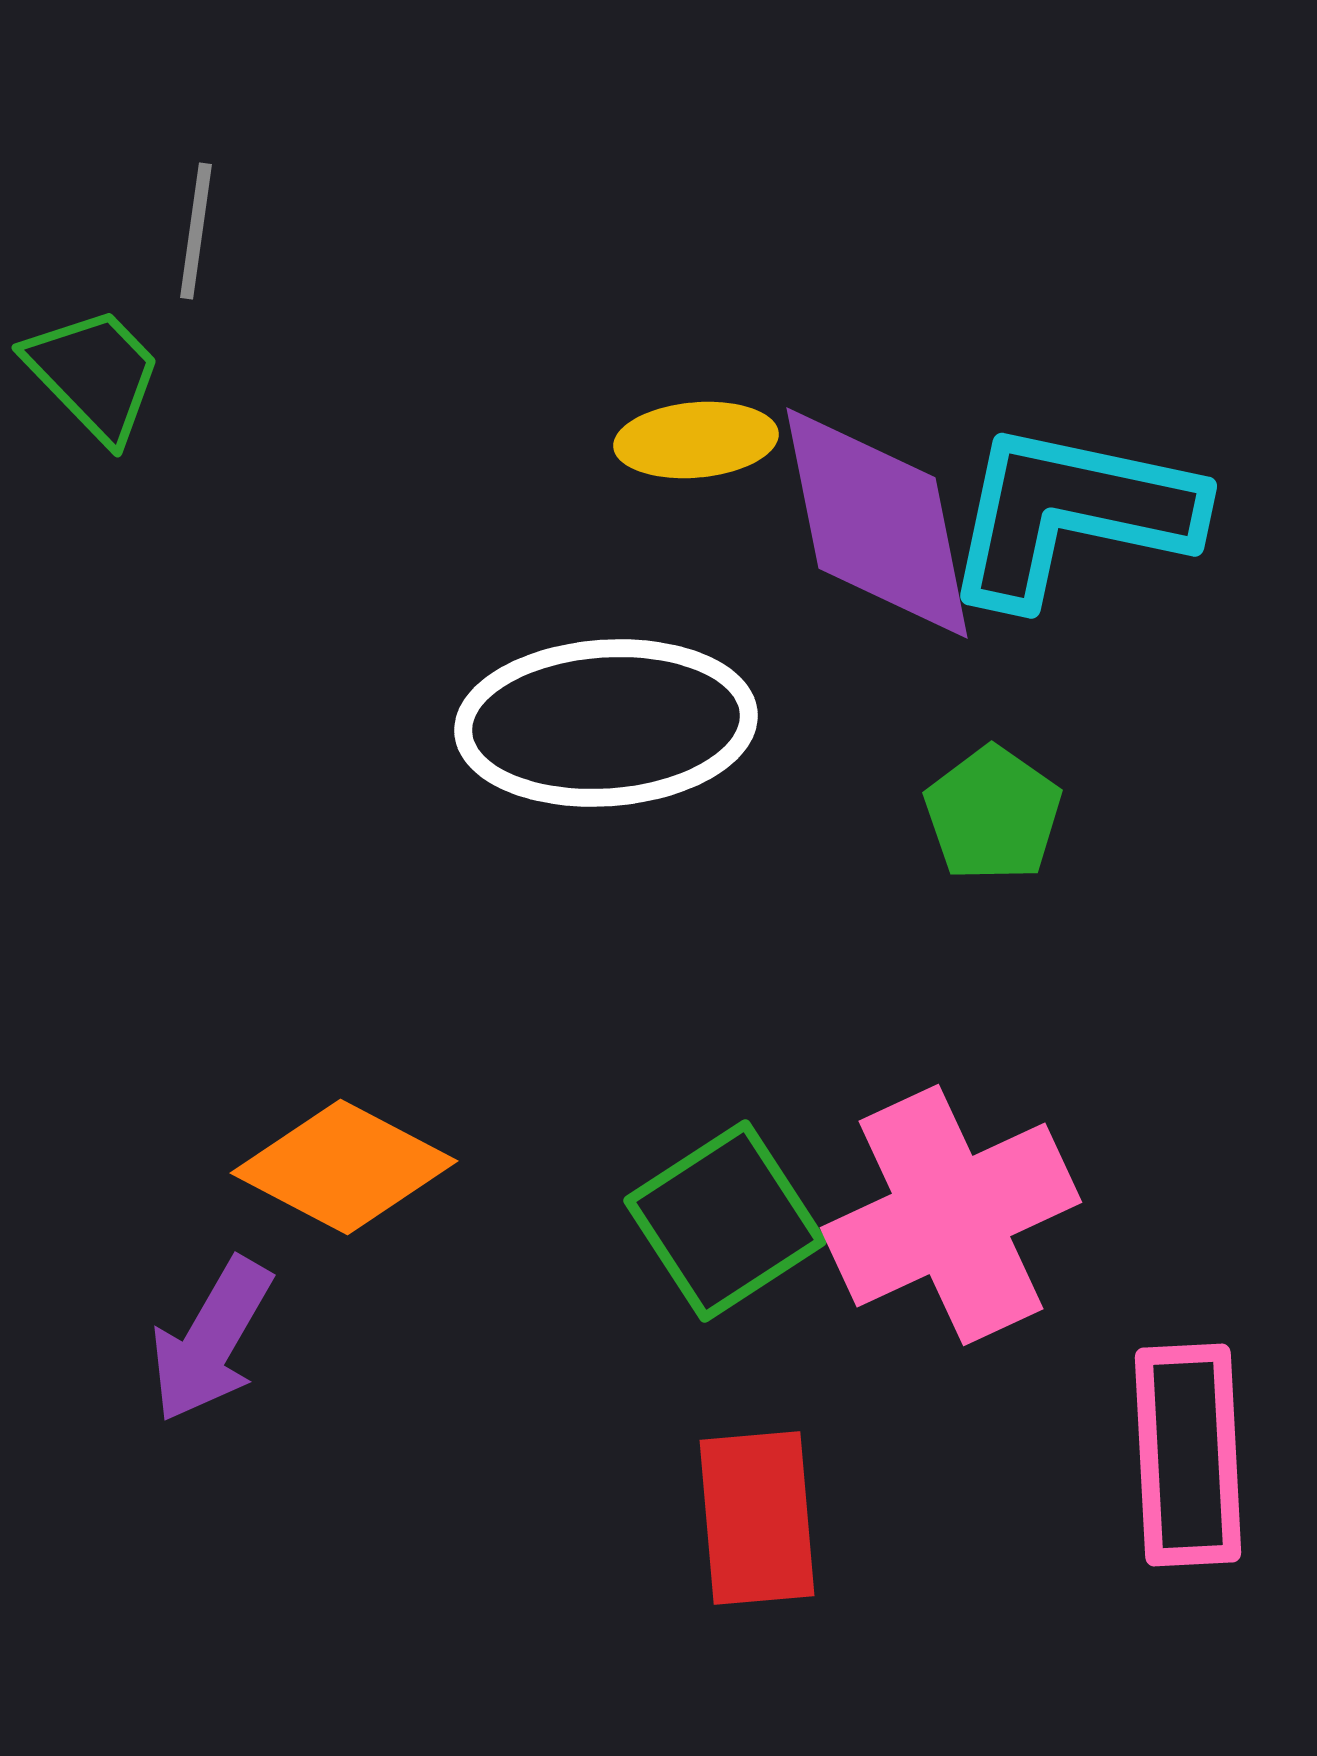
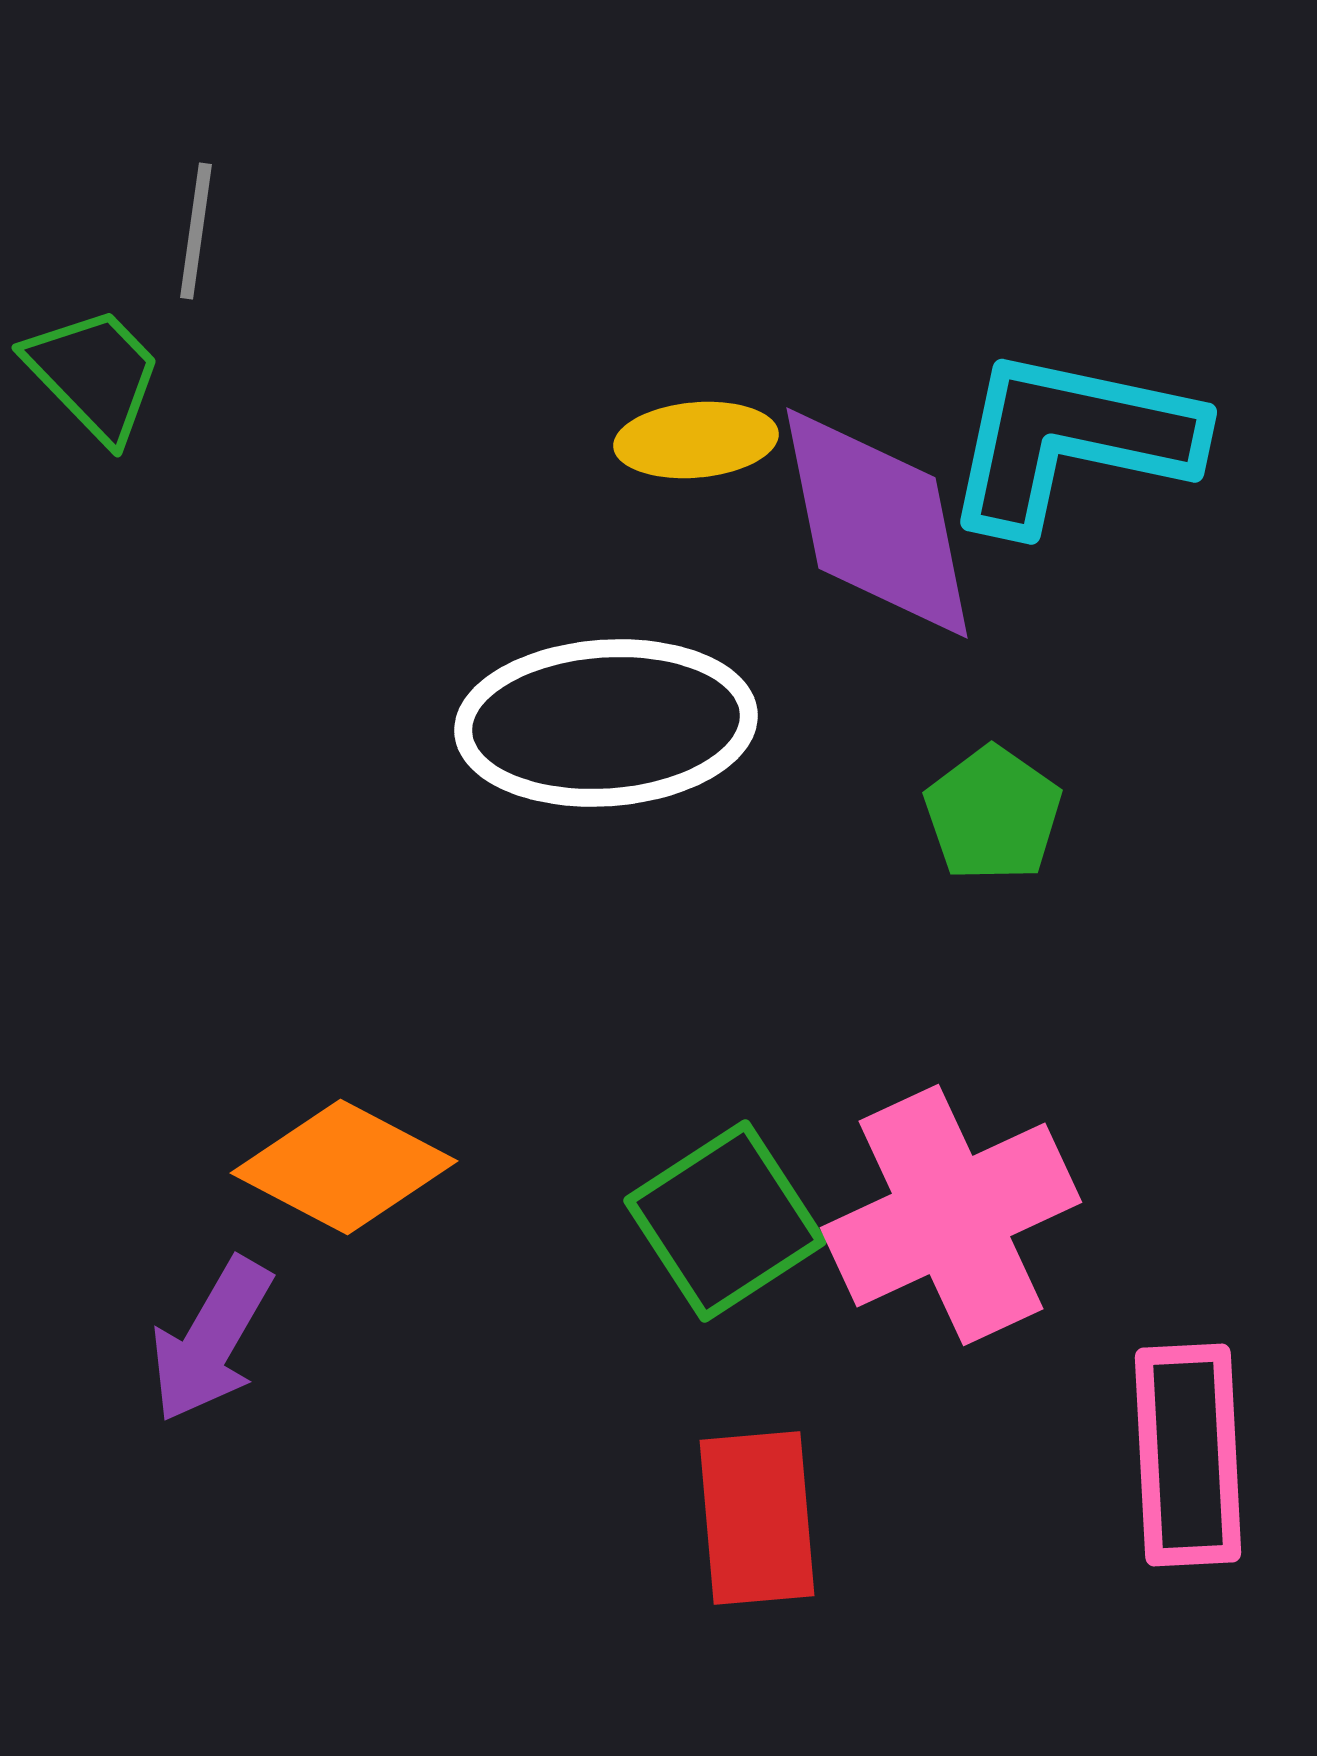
cyan L-shape: moved 74 px up
